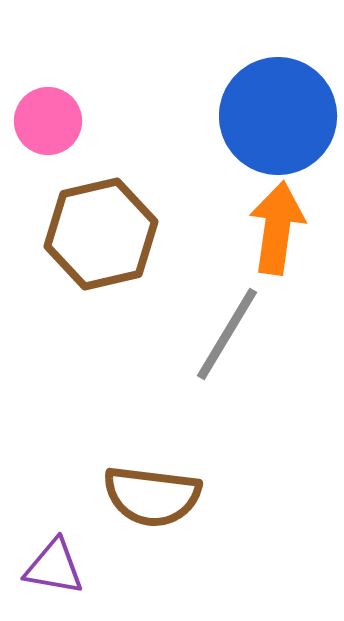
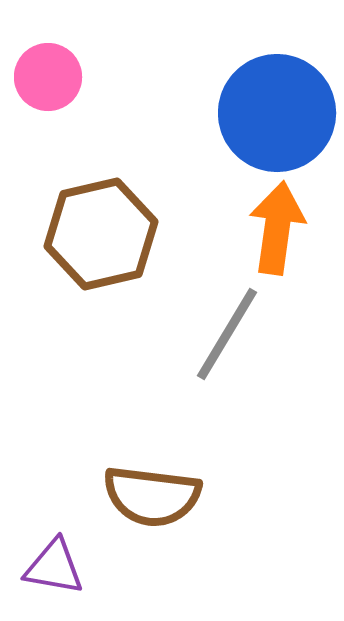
blue circle: moved 1 px left, 3 px up
pink circle: moved 44 px up
